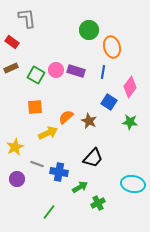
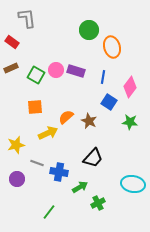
blue line: moved 5 px down
yellow star: moved 1 px right, 2 px up; rotated 12 degrees clockwise
gray line: moved 1 px up
